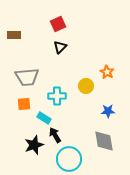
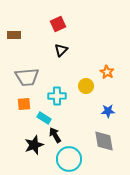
black triangle: moved 1 px right, 3 px down
